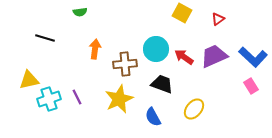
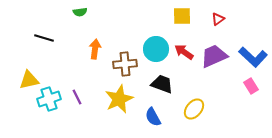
yellow square: moved 3 px down; rotated 30 degrees counterclockwise
black line: moved 1 px left
red arrow: moved 5 px up
